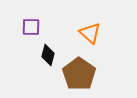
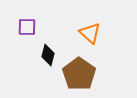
purple square: moved 4 px left
